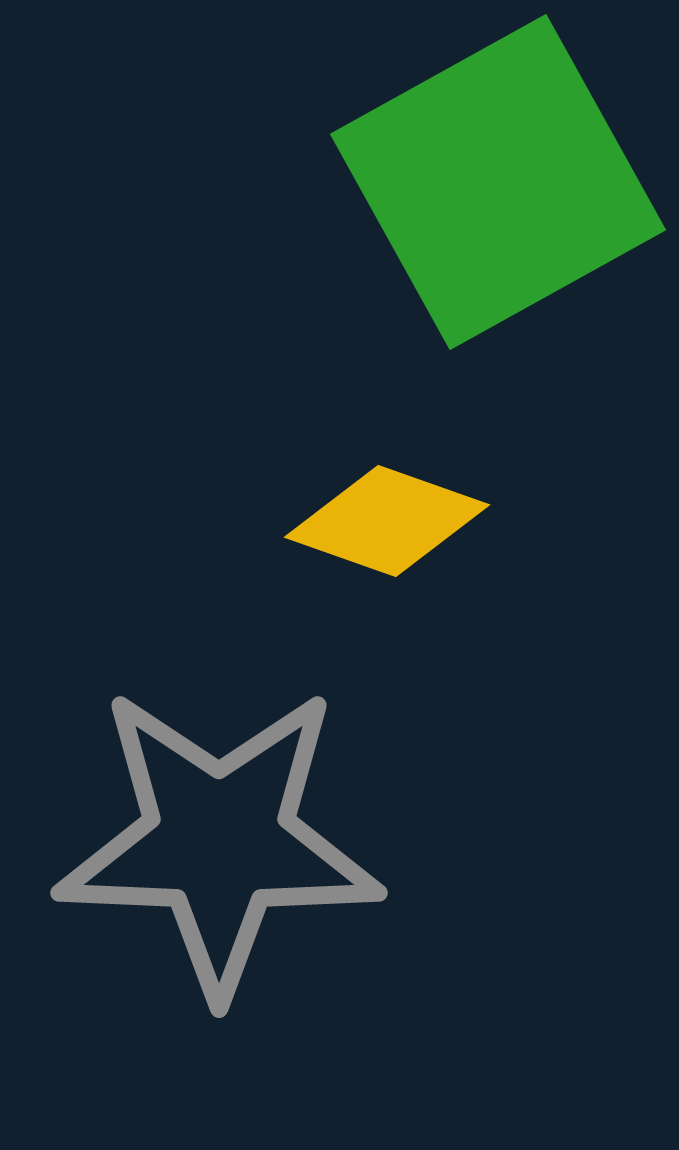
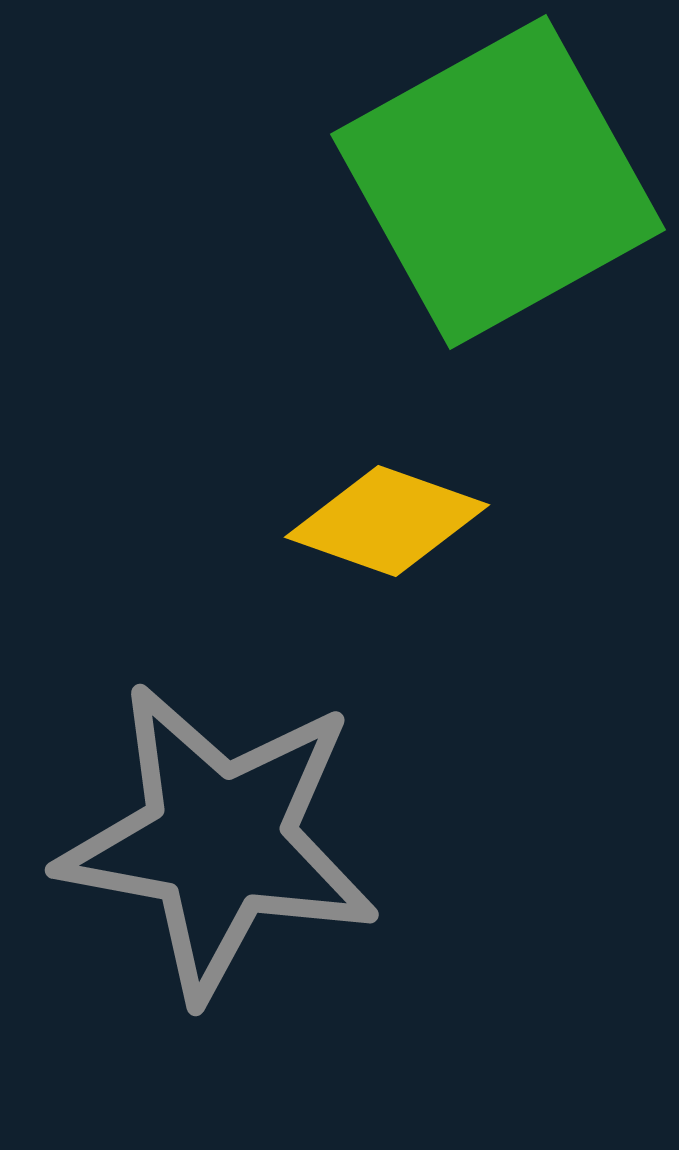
gray star: rotated 8 degrees clockwise
